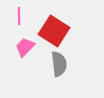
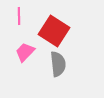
pink trapezoid: moved 5 px down
gray semicircle: moved 1 px left
